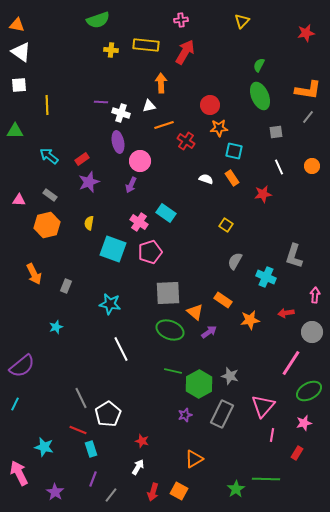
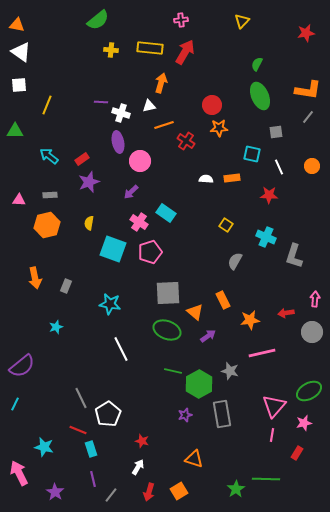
green semicircle at (98, 20): rotated 20 degrees counterclockwise
yellow rectangle at (146, 45): moved 4 px right, 3 px down
green semicircle at (259, 65): moved 2 px left, 1 px up
orange arrow at (161, 83): rotated 18 degrees clockwise
yellow line at (47, 105): rotated 24 degrees clockwise
red circle at (210, 105): moved 2 px right
cyan square at (234, 151): moved 18 px right, 3 px down
orange rectangle at (232, 178): rotated 63 degrees counterclockwise
white semicircle at (206, 179): rotated 16 degrees counterclockwise
purple arrow at (131, 185): moved 7 px down; rotated 21 degrees clockwise
red star at (263, 194): moved 6 px right, 1 px down; rotated 12 degrees clockwise
gray rectangle at (50, 195): rotated 40 degrees counterclockwise
orange arrow at (34, 274): moved 1 px right, 4 px down; rotated 15 degrees clockwise
cyan cross at (266, 277): moved 40 px up
pink arrow at (315, 295): moved 4 px down
orange rectangle at (223, 300): rotated 30 degrees clockwise
green ellipse at (170, 330): moved 3 px left
purple arrow at (209, 332): moved 1 px left, 4 px down
pink line at (291, 363): moved 29 px left, 10 px up; rotated 44 degrees clockwise
gray star at (230, 376): moved 5 px up
pink triangle at (263, 406): moved 11 px right
gray rectangle at (222, 414): rotated 36 degrees counterclockwise
orange triangle at (194, 459): rotated 48 degrees clockwise
purple line at (93, 479): rotated 35 degrees counterclockwise
orange square at (179, 491): rotated 30 degrees clockwise
red arrow at (153, 492): moved 4 px left
